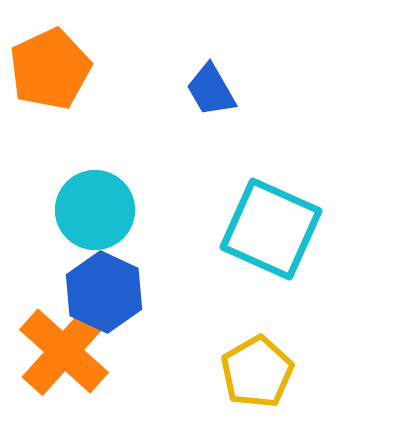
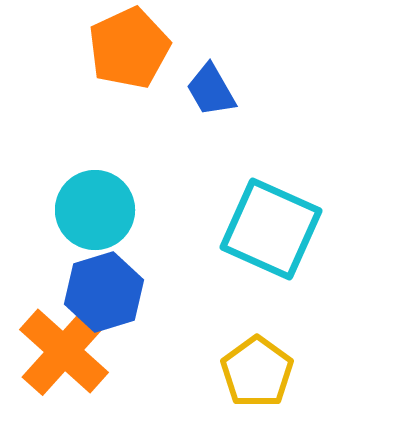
orange pentagon: moved 79 px right, 21 px up
blue hexagon: rotated 18 degrees clockwise
yellow pentagon: rotated 6 degrees counterclockwise
